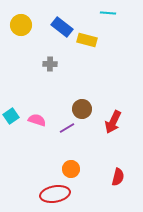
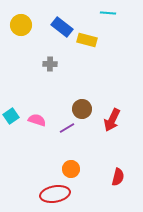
red arrow: moved 1 px left, 2 px up
